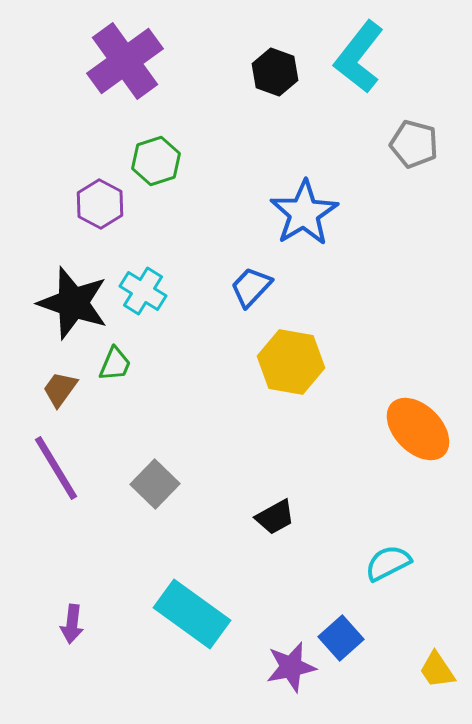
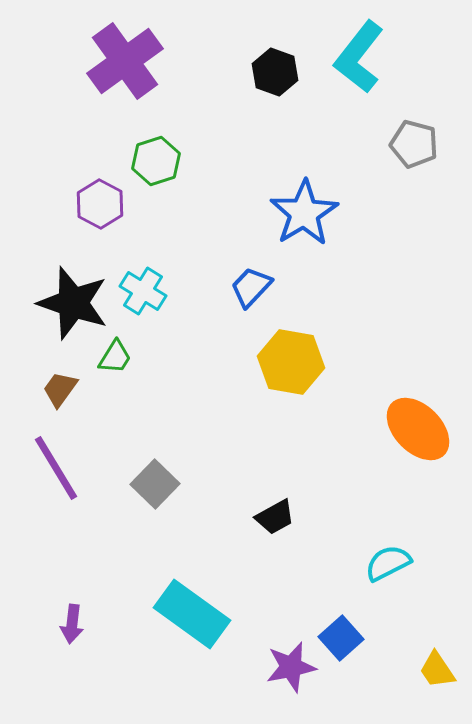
green trapezoid: moved 7 px up; rotated 9 degrees clockwise
